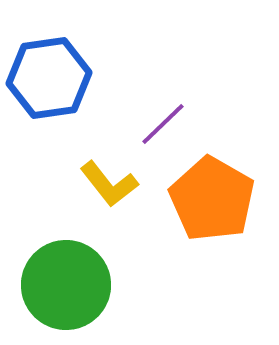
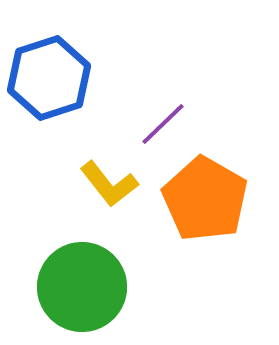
blue hexagon: rotated 10 degrees counterclockwise
orange pentagon: moved 7 px left
green circle: moved 16 px right, 2 px down
